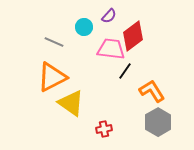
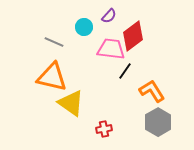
orange triangle: rotated 40 degrees clockwise
